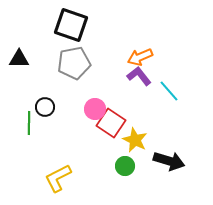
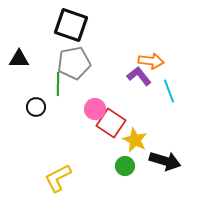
orange arrow: moved 11 px right, 4 px down; rotated 150 degrees counterclockwise
cyan line: rotated 20 degrees clockwise
black circle: moved 9 px left
green line: moved 29 px right, 39 px up
black arrow: moved 4 px left
